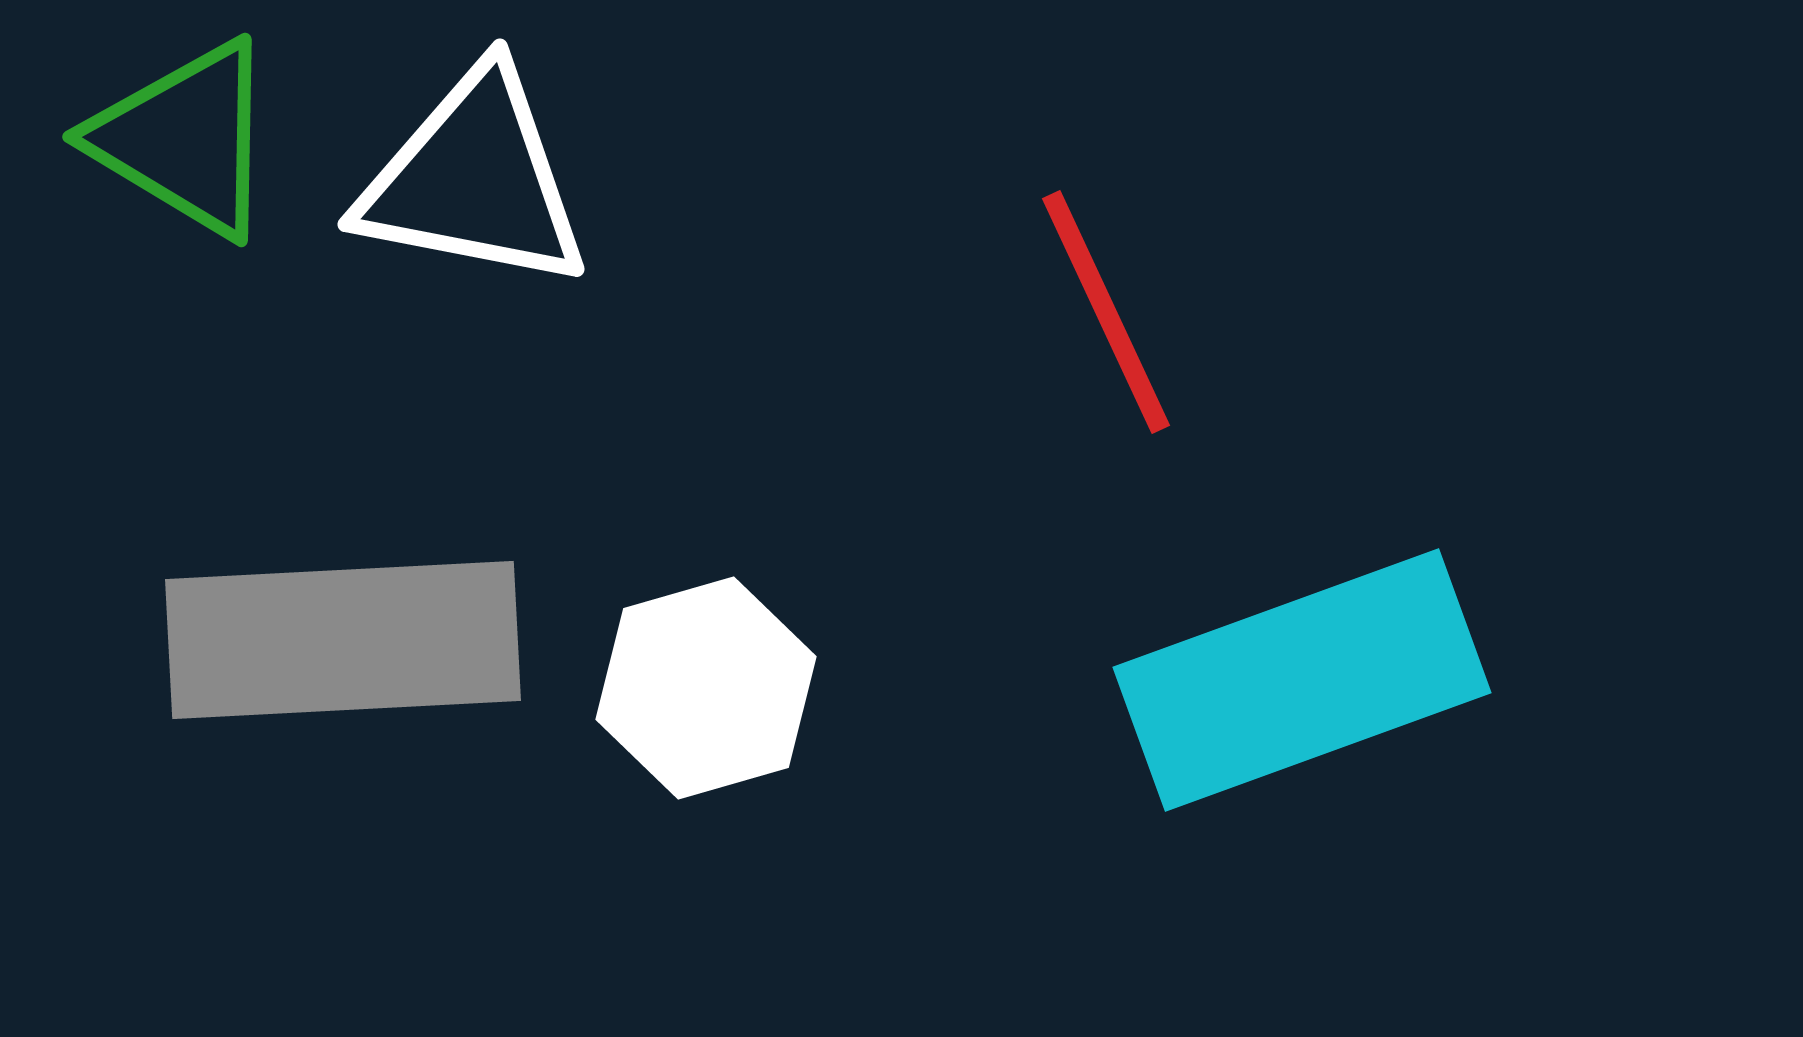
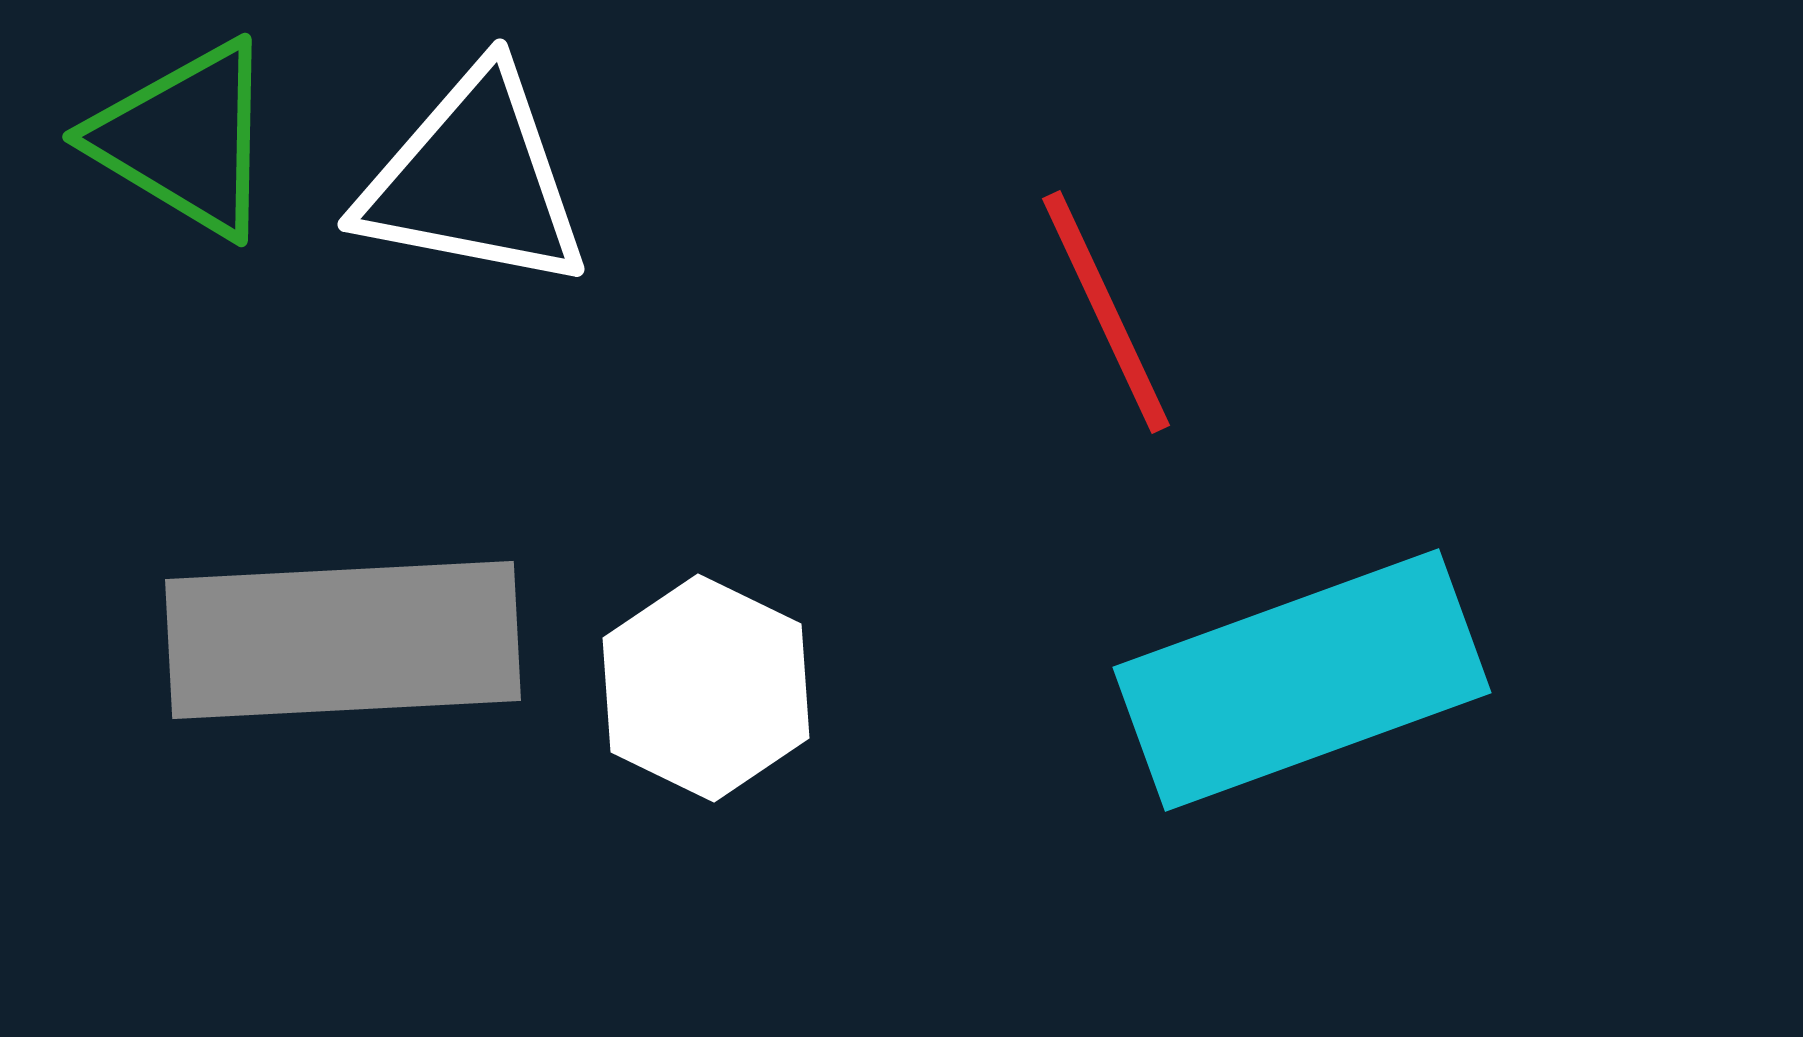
white hexagon: rotated 18 degrees counterclockwise
